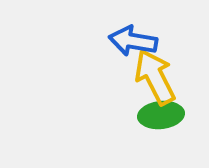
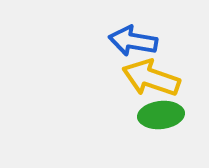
yellow arrow: moved 4 px left, 1 px down; rotated 44 degrees counterclockwise
